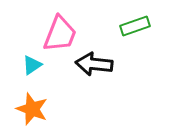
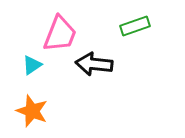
orange star: moved 2 px down
